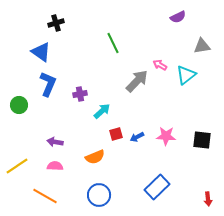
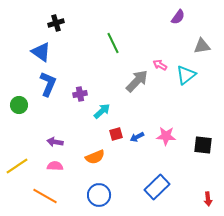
purple semicircle: rotated 28 degrees counterclockwise
black square: moved 1 px right, 5 px down
